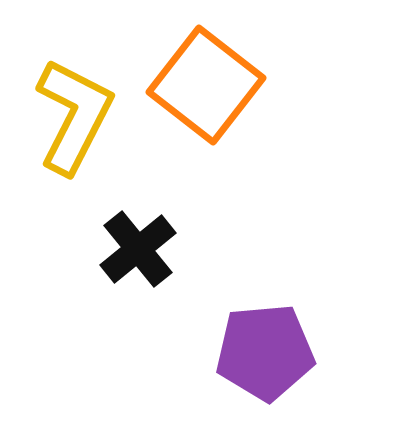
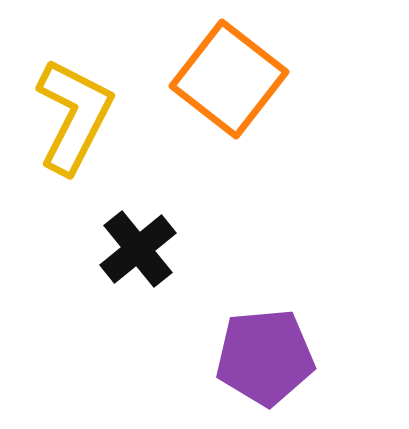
orange square: moved 23 px right, 6 px up
purple pentagon: moved 5 px down
